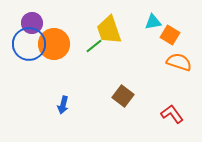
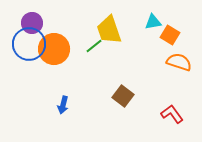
orange circle: moved 5 px down
